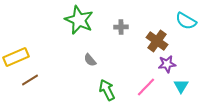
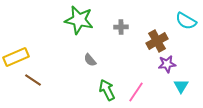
green star: rotated 12 degrees counterclockwise
brown cross: rotated 25 degrees clockwise
brown line: moved 3 px right; rotated 66 degrees clockwise
pink line: moved 10 px left, 5 px down; rotated 10 degrees counterclockwise
